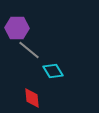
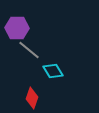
red diamond: rotated 25 degrees clockwise
